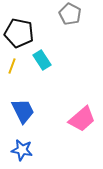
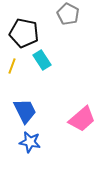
gray pentagon: moved 2 px left
black pentagon: moved 5 px right
blue trapezoid: moved 2 px right
blue star: moved 8 px right, 8 px up
